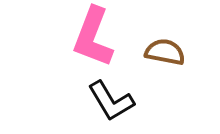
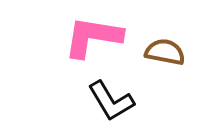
pink L-shape: rotated 78 degrees clockwise
